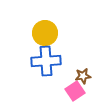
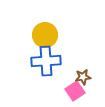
yellow circle: moved 2 px down
brown star: moved 1 px down
